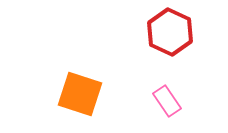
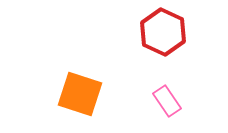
red hexagon: moved 7 px left
